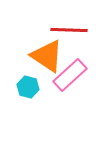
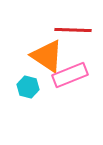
red line: moved 4 px right
pink rectangle: rotated 20 degrees clockwise
